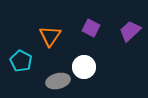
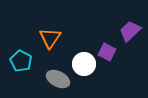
purple square: moved 16 px right, 24 px down
orange triangle: moved 2 px down
white circle: moved 3 px up
gray ellipse: moved 2 px up; rotated 40 degrees clockwise
